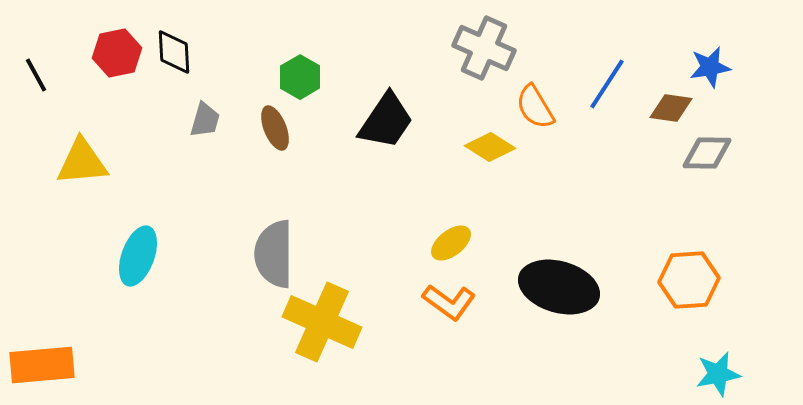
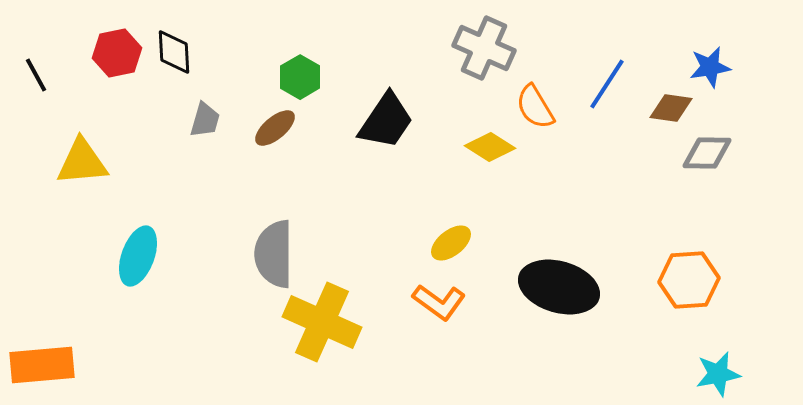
brown ellipse: rotated 72 degrees clockwise
orange L-shape: moved 10 px left
